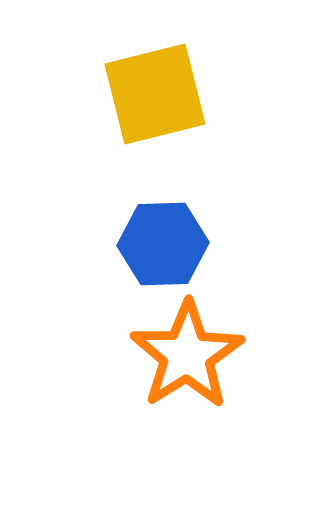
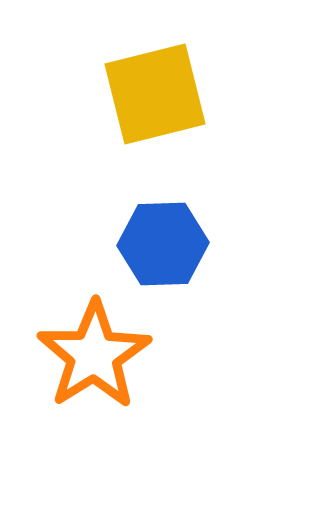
orange star: moved 93 px left
